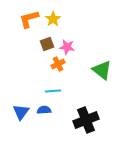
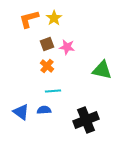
yellow star: moved 1 px right, 1 px up
orange cross: moved 11 px left, 2 px down; rotated 24 degrees counterclockwise
green triangle: rotated 25 degrees counterclockwise
blue triangle: rotated 30 degrees counterclockwise
